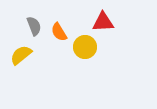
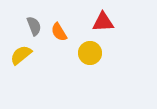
yellow circle: moved 5 px right, 6 px down
